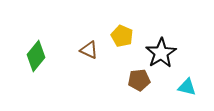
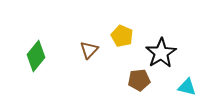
brown triangle: rotated 48 degrees clockwise
